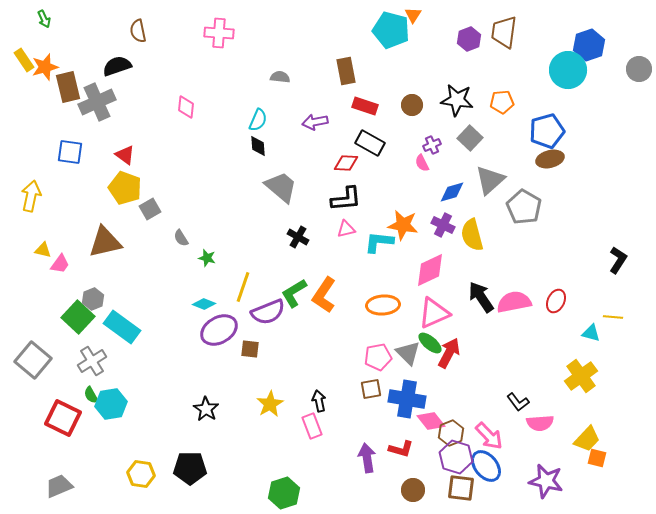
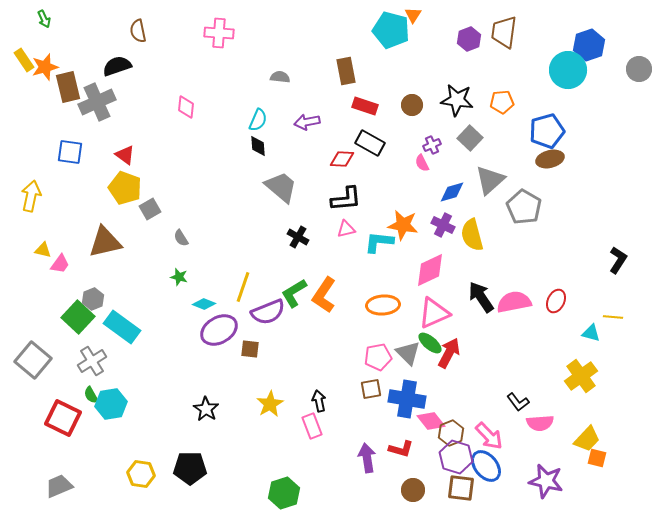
purple arrow at (315, 122): moved 8 px left
red diamond at (346, 163): moved 4 px left, 4 px up
green star at (207, 258): moved 28 px left, 19 px down
